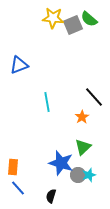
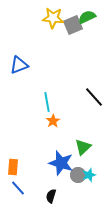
green semicircle: moved 2 px left, 2 px up; rotated 114 degrees clockwise
orange star: moved 29 px left, 4 px down
